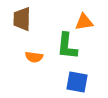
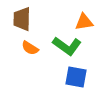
green L-shape: rotated 60 degrees counterclockwise
orange semicircle: moved 4 px left, 9 px up; rotated 24 degrees clockwise
blue square: moved 1 px left, 5 px up
